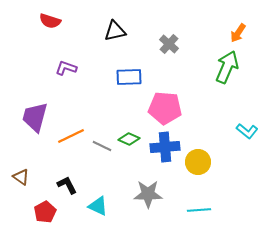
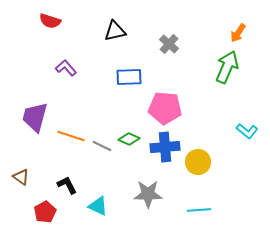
purple L-shape: rotated 30 degrees clockwise
orange line: rotated 44 degrees clockwise
